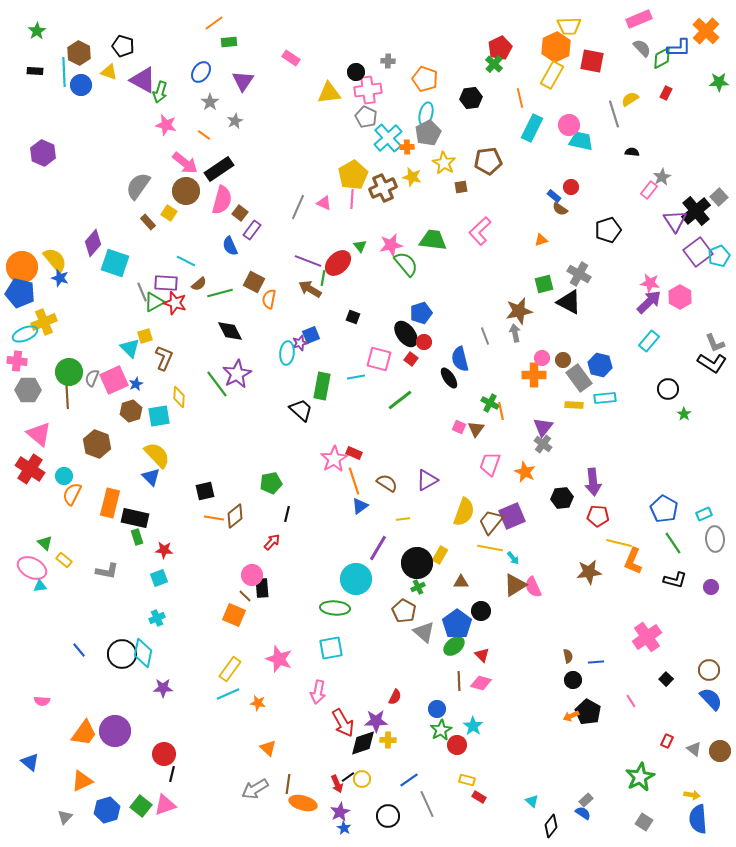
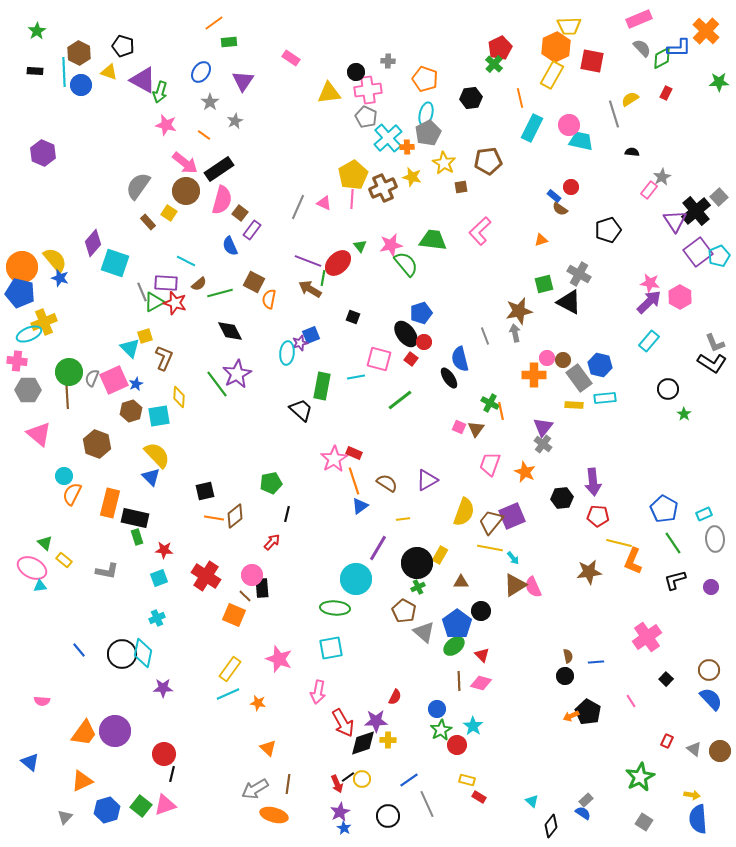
cyan ellipse at (25, 334): moved 4 px right
pink circle at (542, 358): moved 5 px right
red cross at (30, 469): moved 176 px right, 107 px down
black L-shape at (675, 580): rotated 150 degrees clockwise
black circle at (573, 680): moved 8 px left, 4 px up
orange ellipse at (303, 803): moved 29 px left, 12 px down
